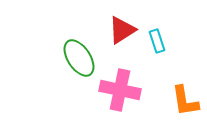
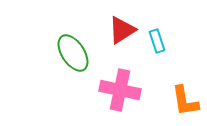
green ellipse: moved 6 px left, 5 px up
